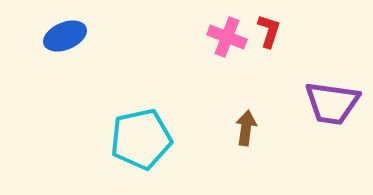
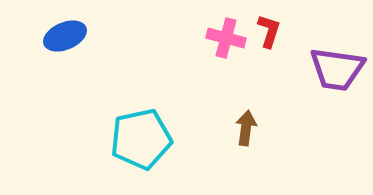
pink cross: moved 1 px left, 1 px down; rotated 6 degrees counterclockwise
purple trapezoid: moved 5 px right, 34 px up
